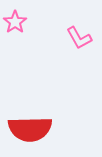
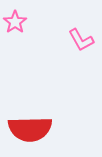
pink L-shape: moved 2 px right, 2 px down
